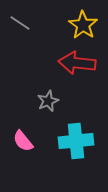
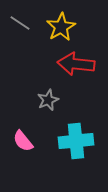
yellow star: moved 22 px left, 2 px down; rotated 8 degrees clockwise
red arrow: moved 1 px left, 1 px down
gray star: moved 1 px up
